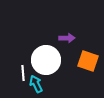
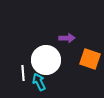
orange square: moved 2 px right, 2 px up
cyan arrow: moved 3 px right, 2 px up
